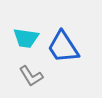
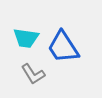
gray L-shape: moved 2 px right, 2 px up
